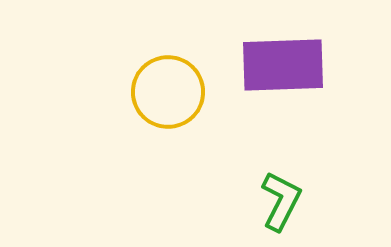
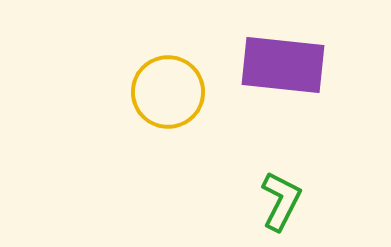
purple rectangle: rotated 8 degrees clockwise
